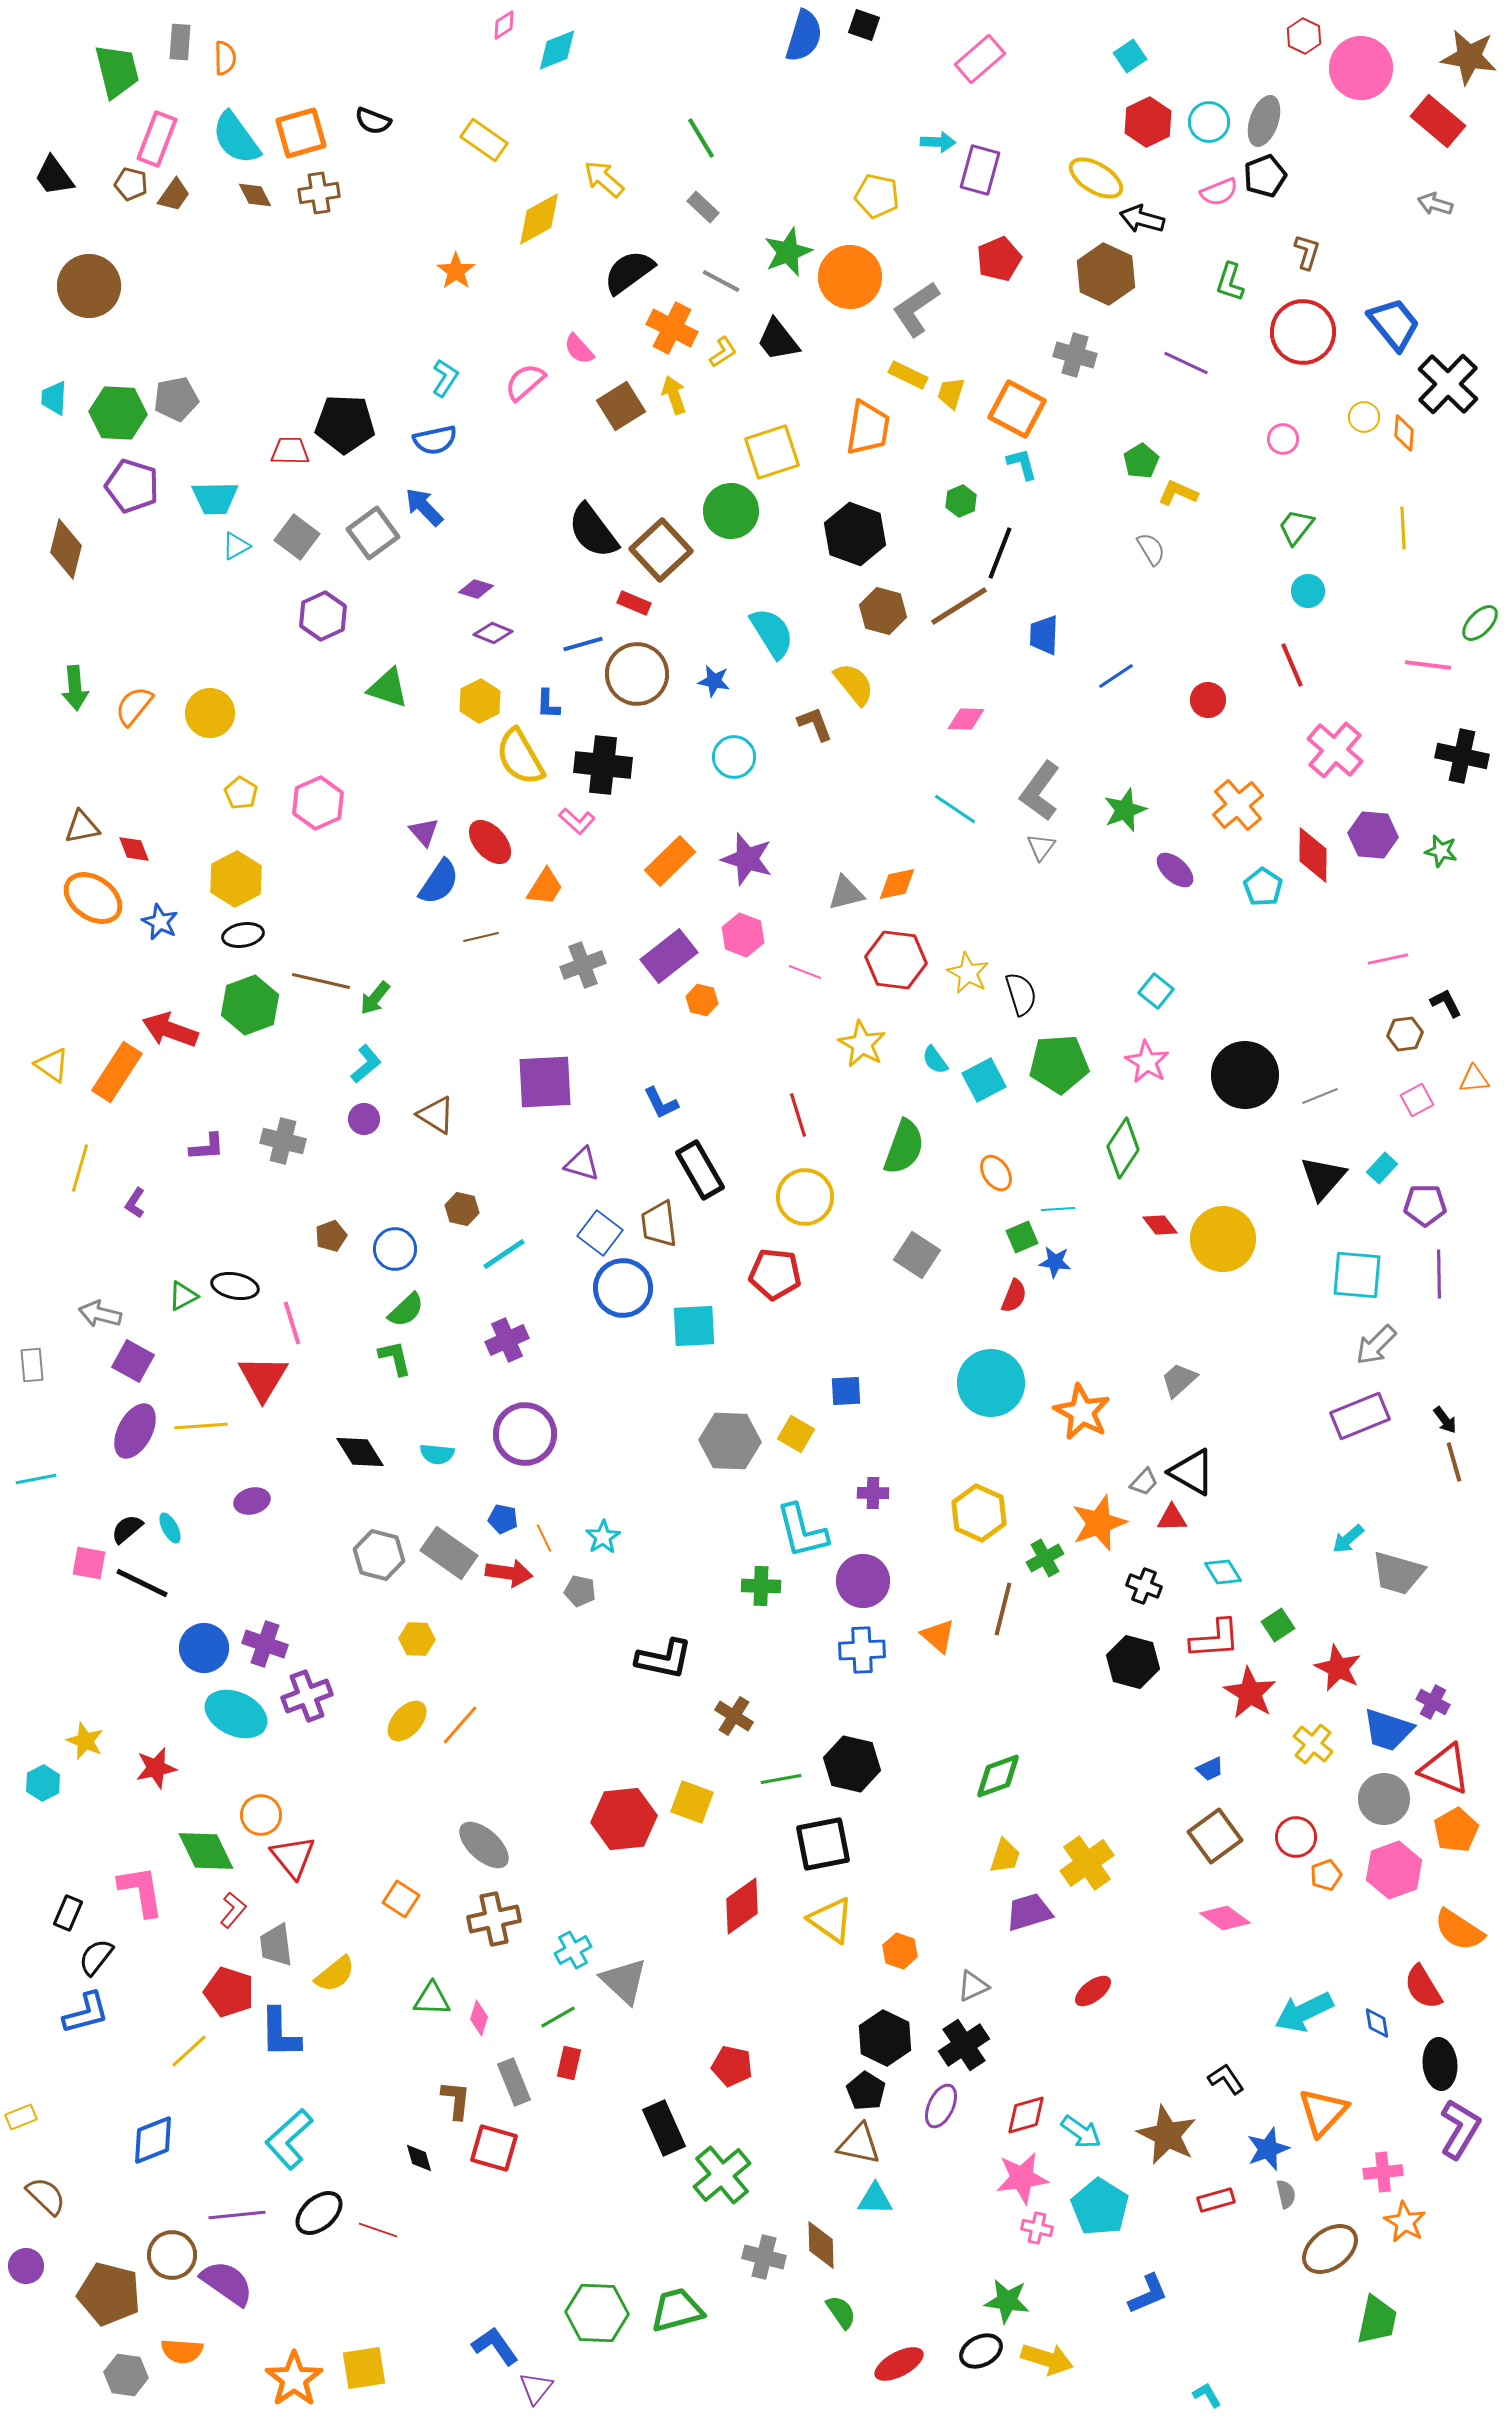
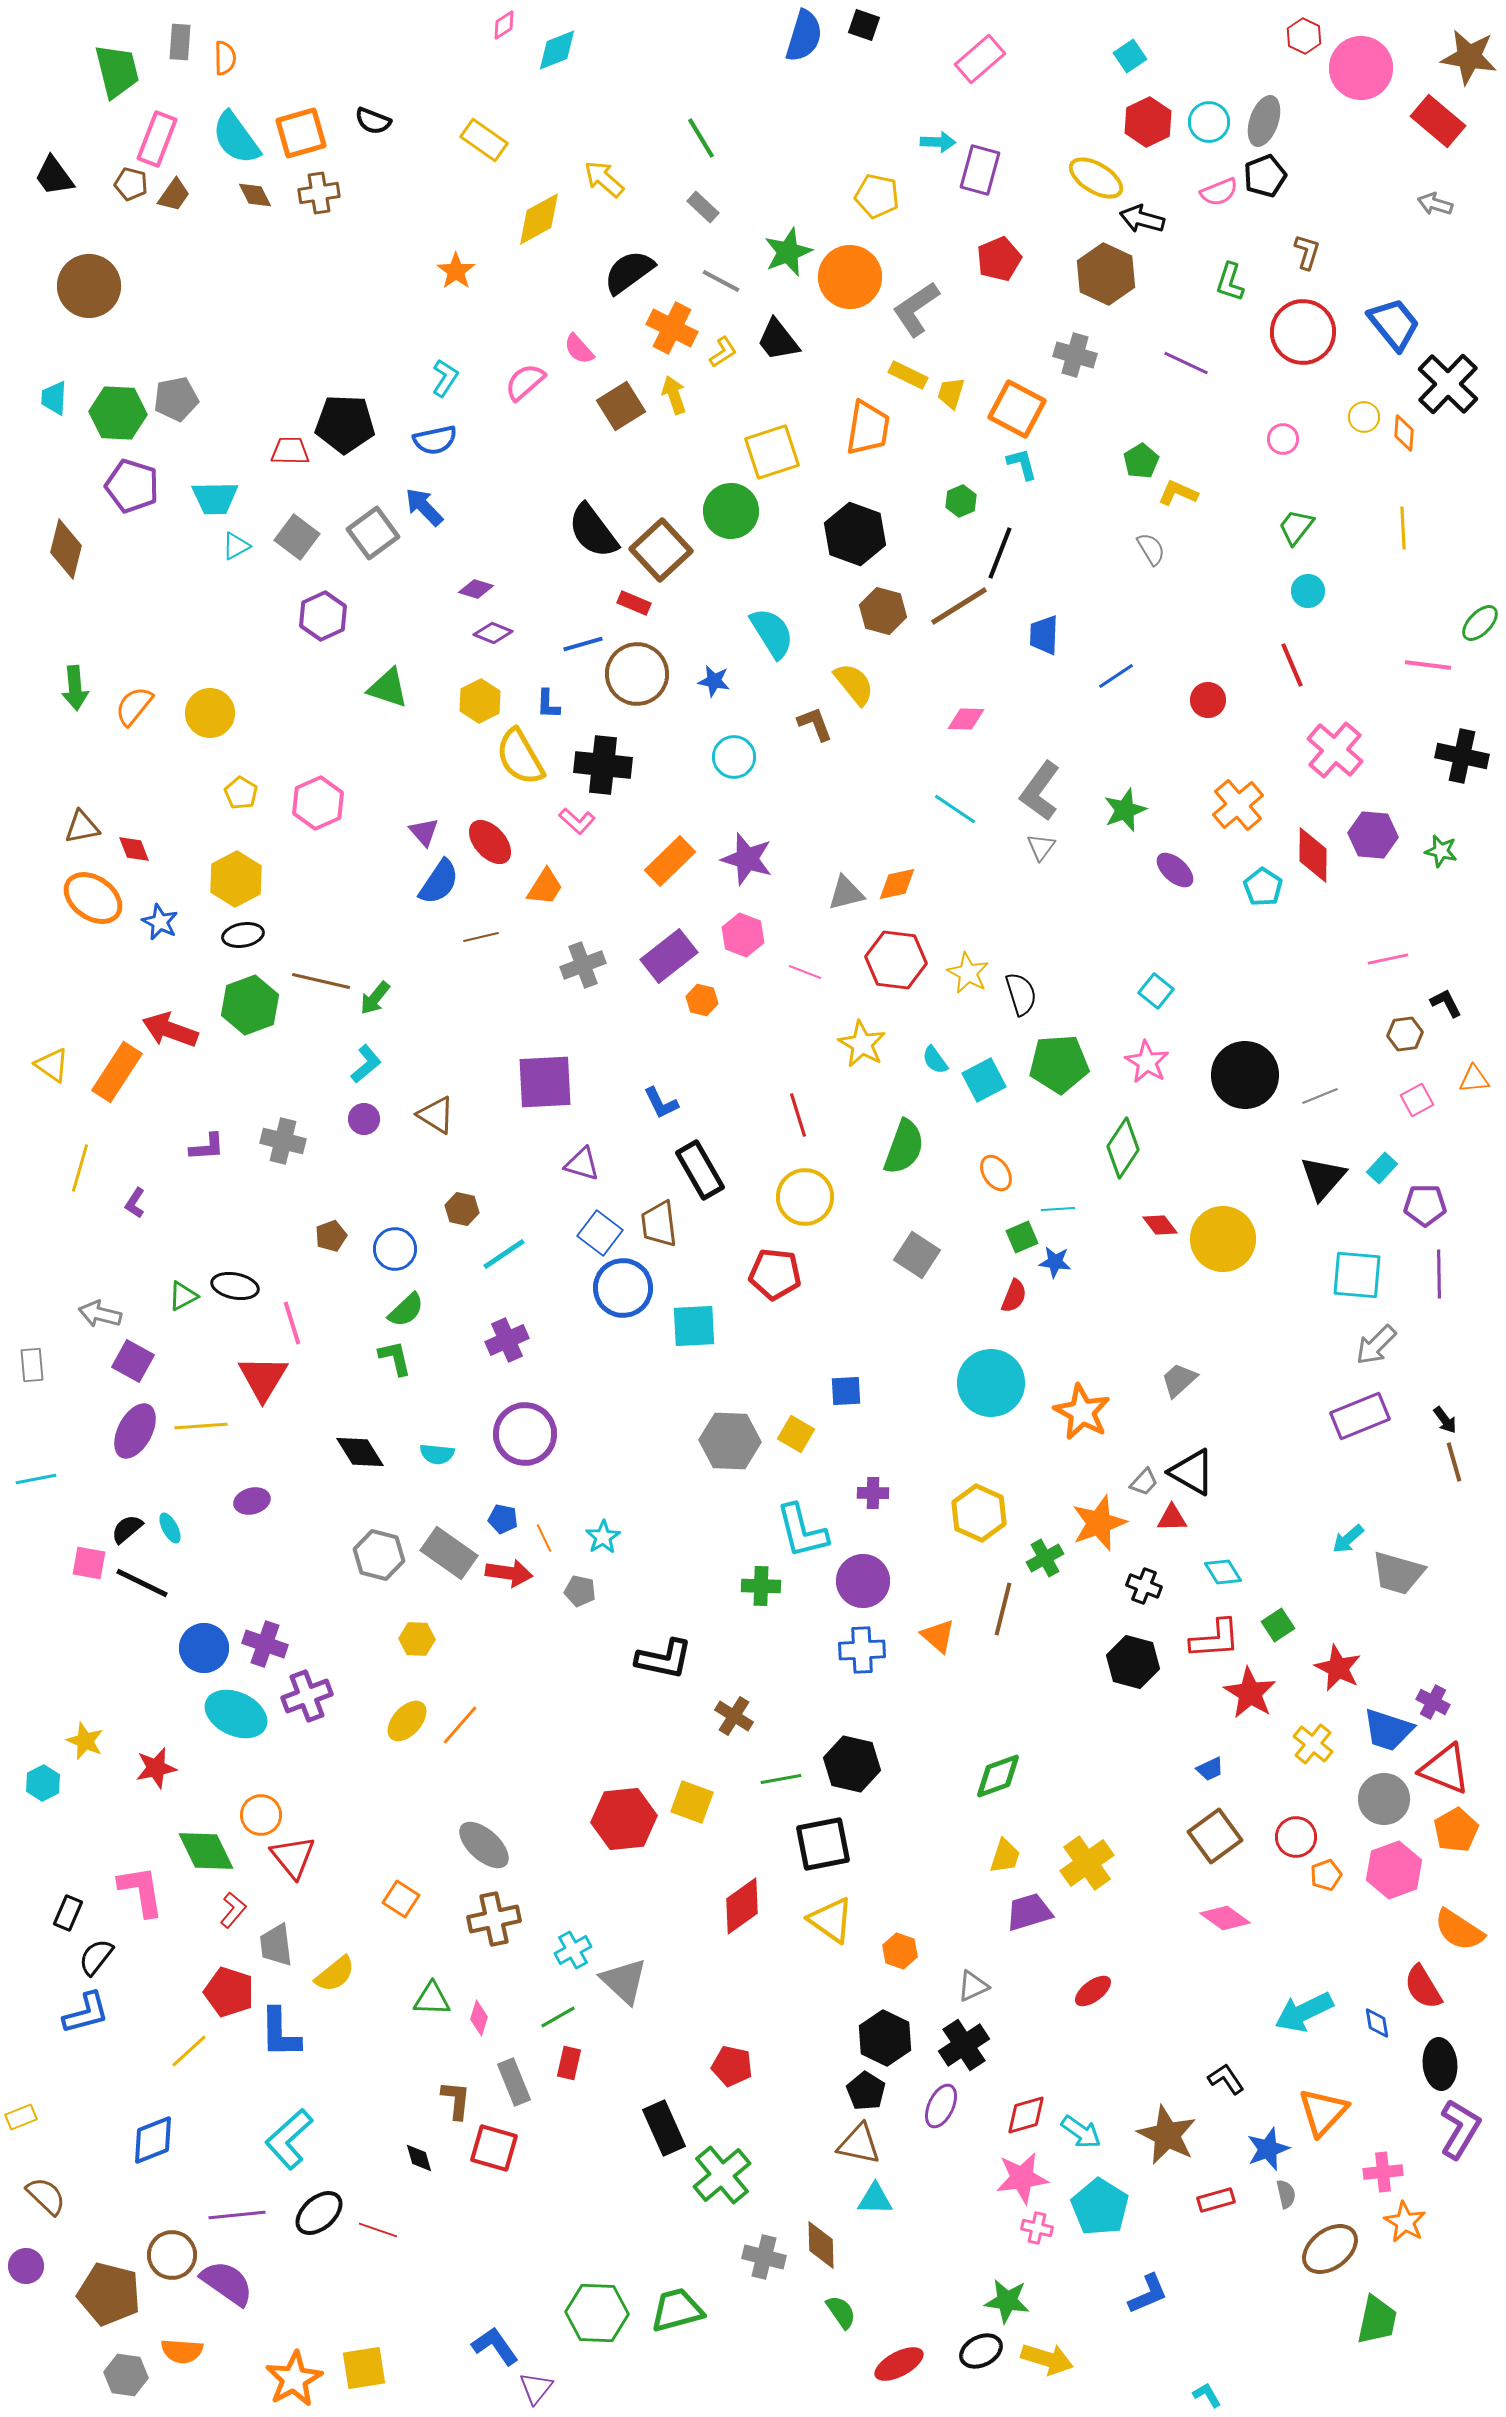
orange star at (294, 2379): rotated 6 degrees clockwise
